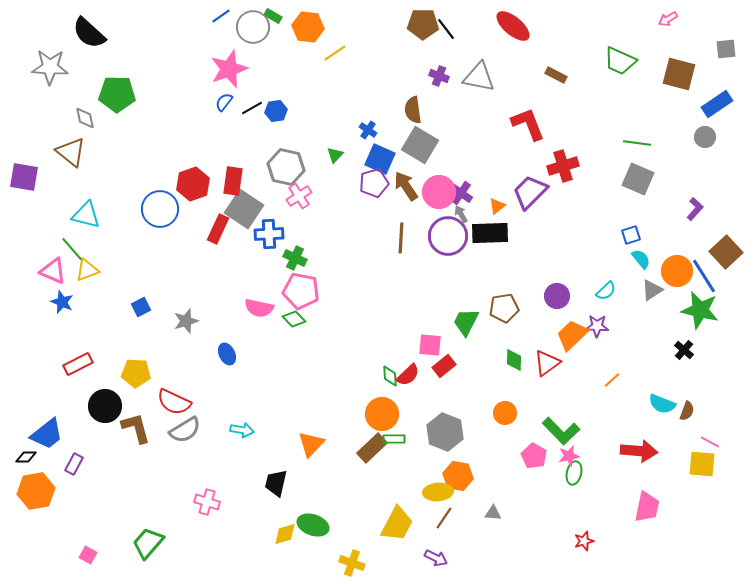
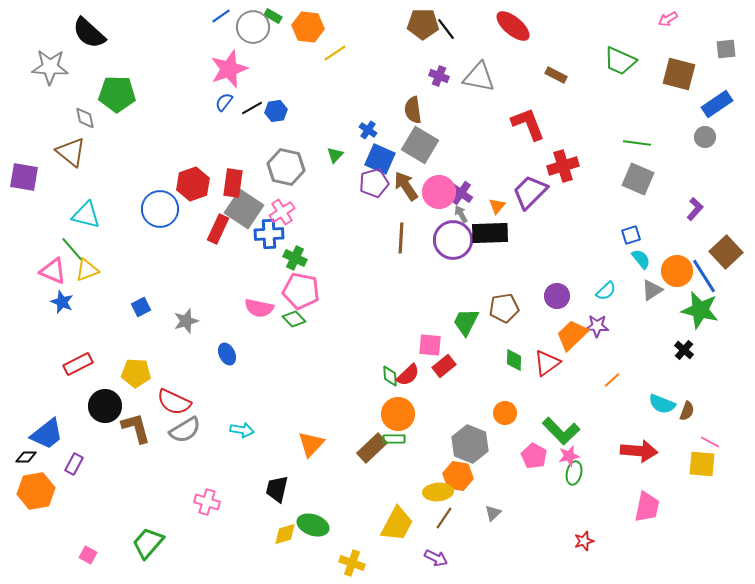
red rectangle at (233, 181): moved 2 px down
pink cross at (299, 196): moved 17 px left, 16 px down
orange triangle at (497, 206): rotated 12 degrees counterclockwise
purple circle at (448, 236): moved 5 px right, 4 px down
orange circle at (382, 414): moved 16 px right
gray hexagon at (445, 432): moved 25 px right, 12 px down
black trapezoid at (276, 483): moved 1 px right, 6 px down
gray triangle at (493, 513): rotated 48 degrees counterclockwise
